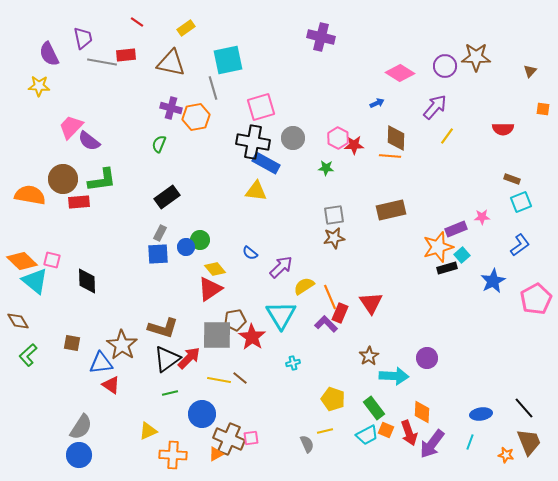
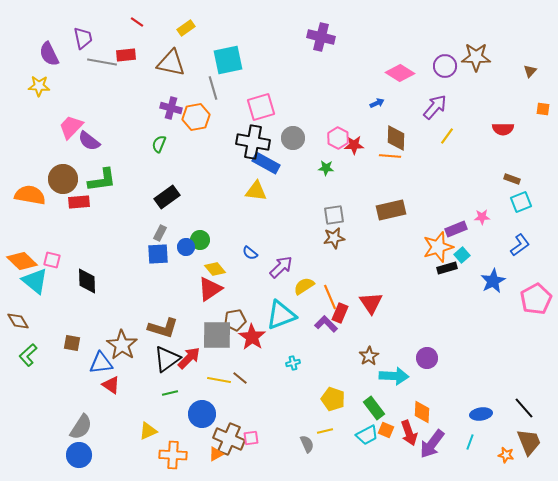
cyan triangle at (281, 315): rotated 40 degrees clockwise
